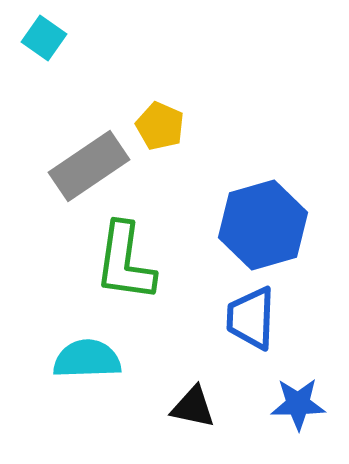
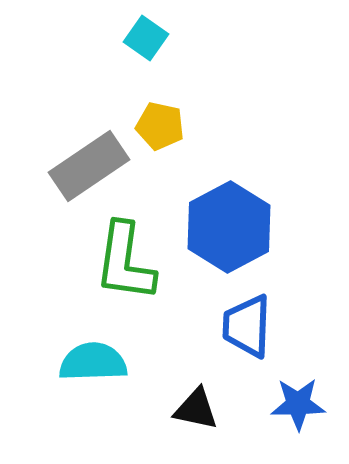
cyan square: moved 102 px right
yellow pentagon: rotated 12 degrees counterclockwise
blue hexagon: moved 34 px left, 2 px down; rotated 12 degrees counterclockwise
blue trapezoid: moved 4 px left, 8 px down
cyan semicircle: moved 6 px right, 3 px down
black triangle: moved 3 px right, 2 px down
